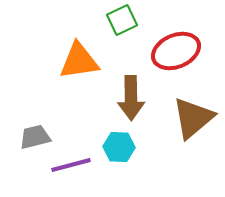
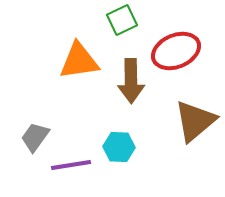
brown arrow: moved 17 px up
brown triangle: moved 2 px right, 3 px down
gray trapezoid: rotated 40 degrees counterclockwise
purple line: rotated 6 degrees clockwise
